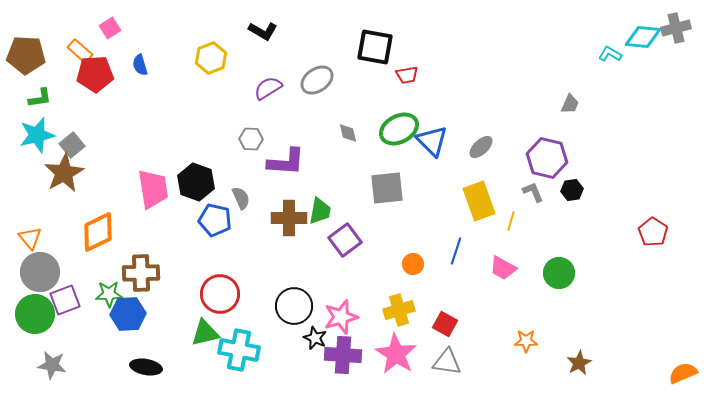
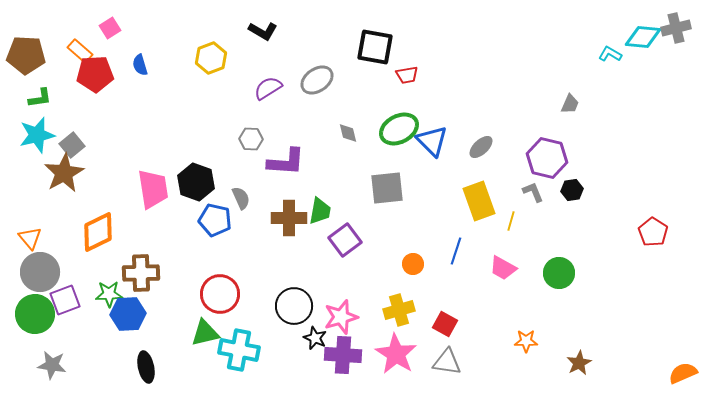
black ellipse at (146, 367): rotated 68 degrees clockwise
